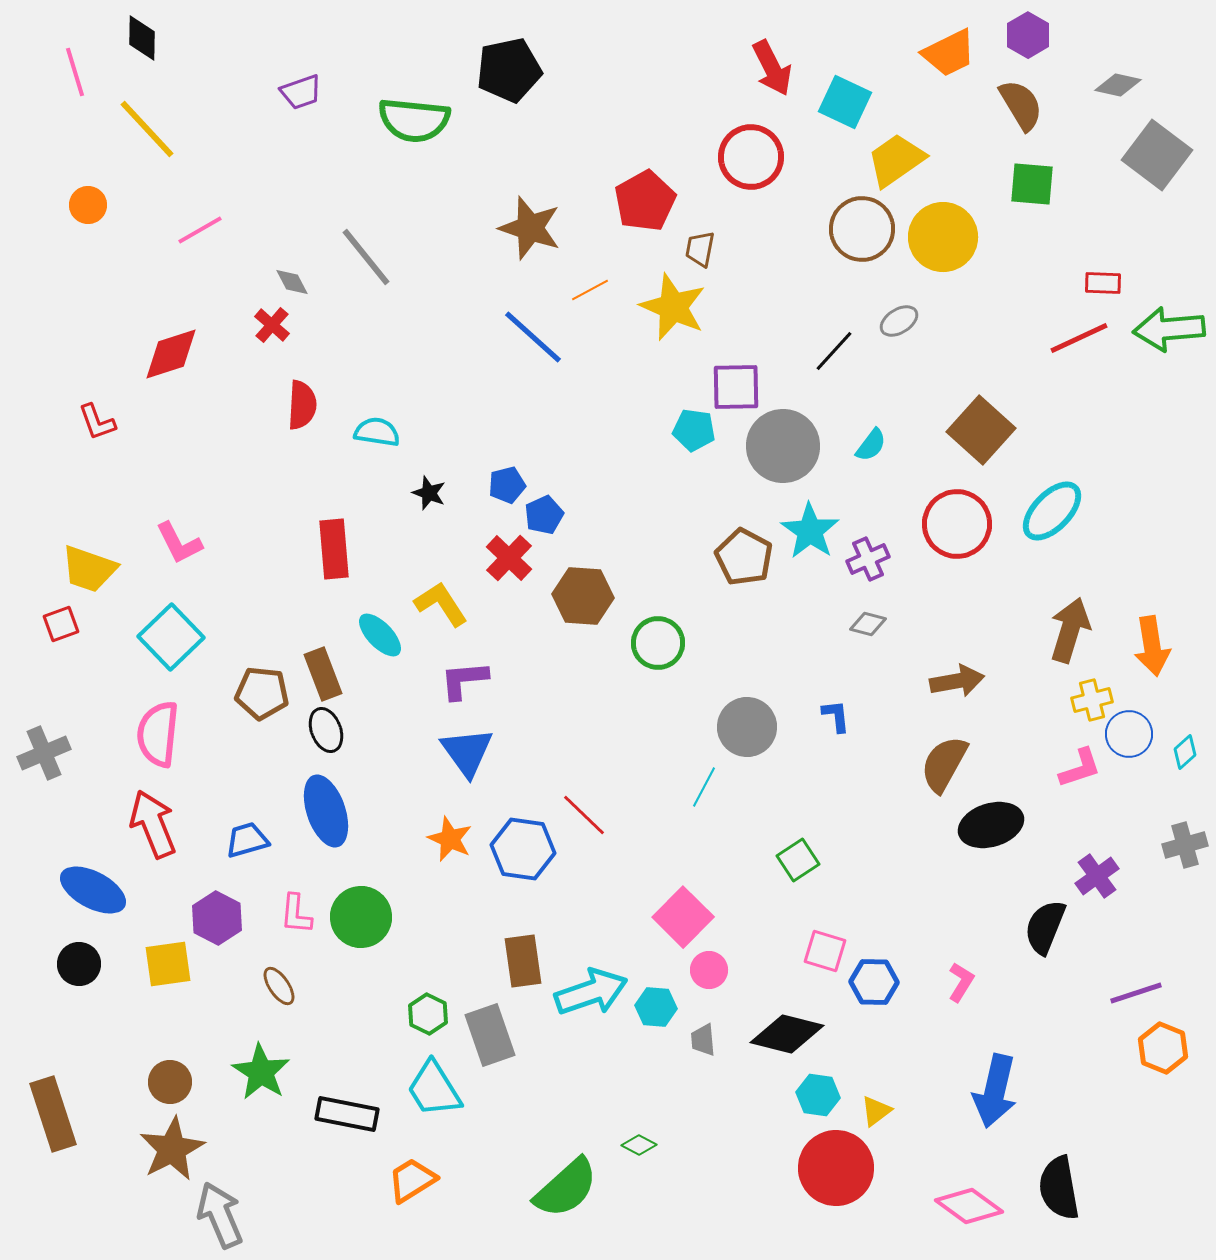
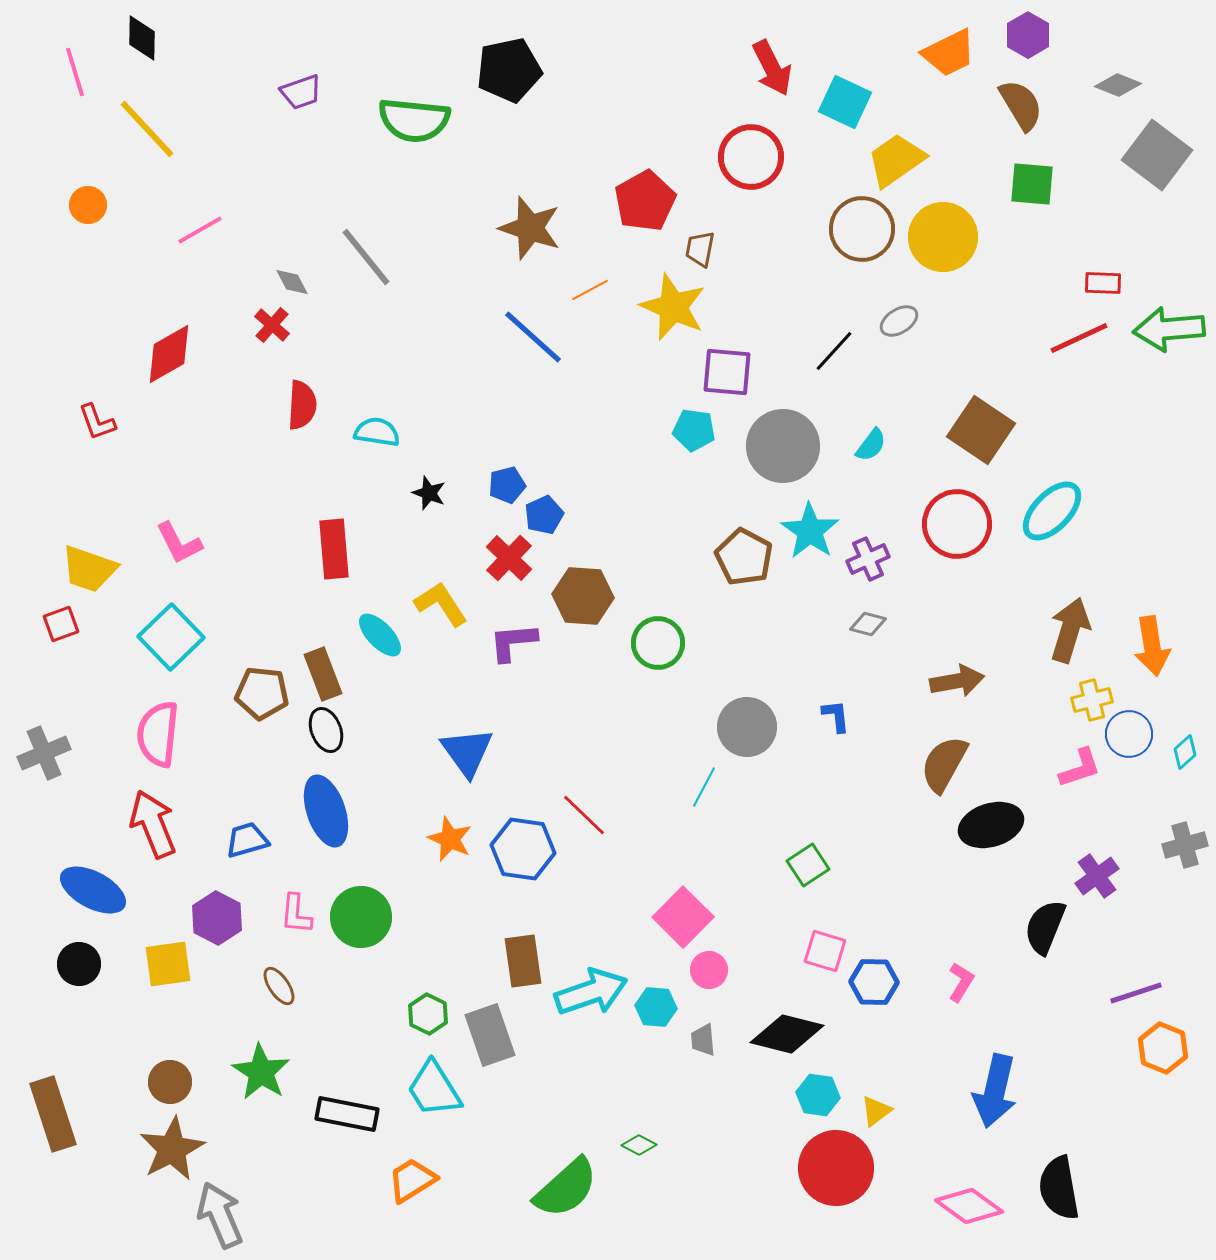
gray diamond at (1118, 85): rotated 9 degrees clockwise
red diamond at (171, 354): moved 2 px left; rotated 12 degrees counterclockwise
purple square at (736, 387): moved 9 px left, 15 px up; rotated 6 degrees clockwise
brown square at (981, 430): rotated 8 degrees counterclockwise
purple L-shape at (464, 680): moved 49 px right, 38 px up
green square at (798, 860): moved 10 px right, 5 px down
